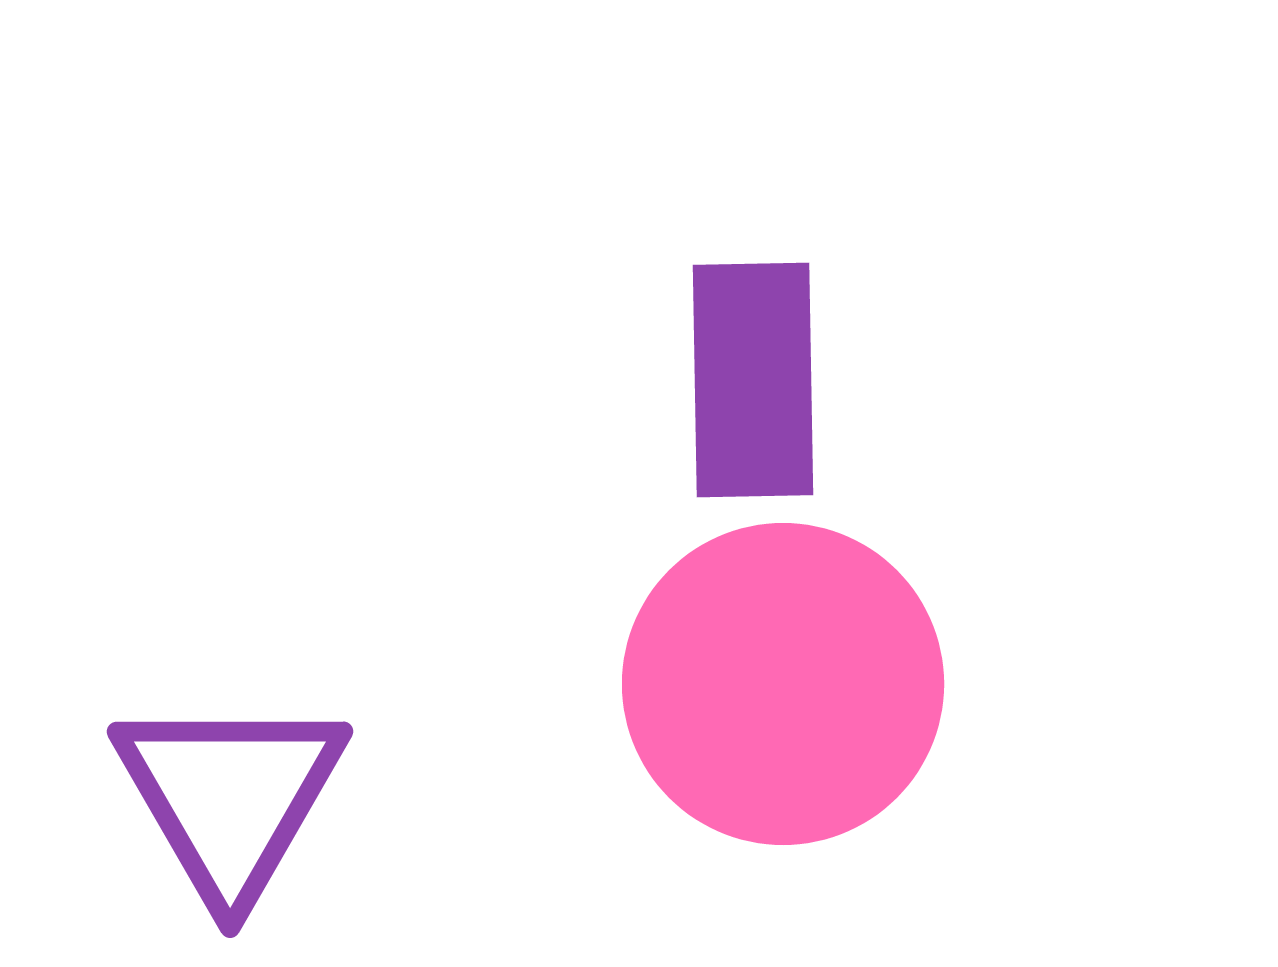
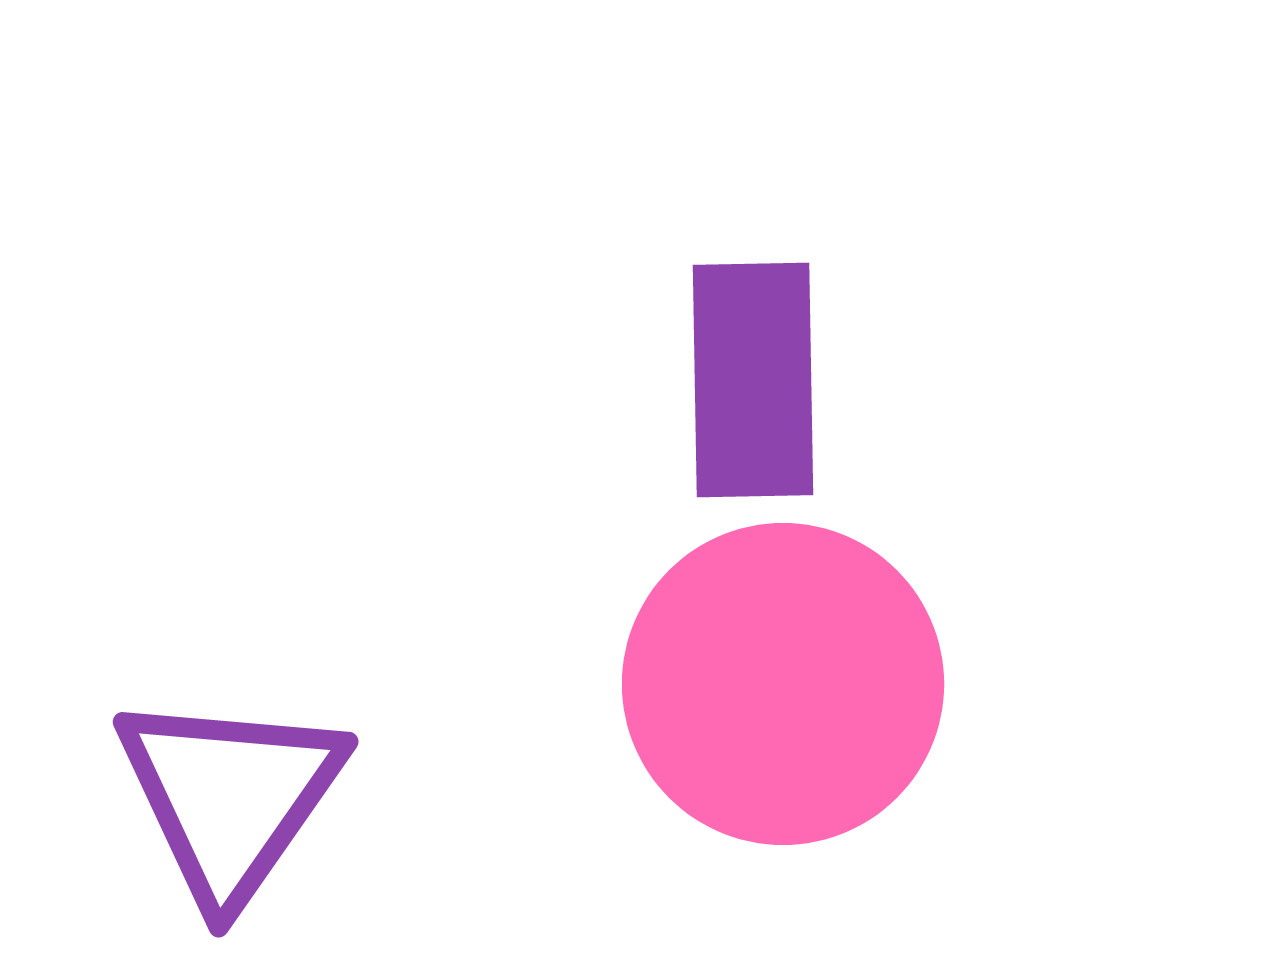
purple triangle: rotated 5 degrees clockwise
